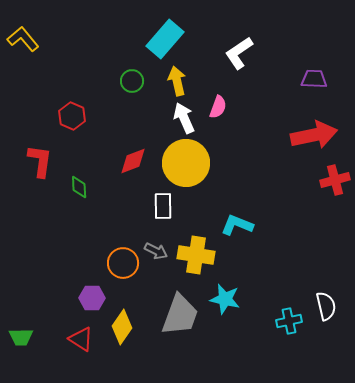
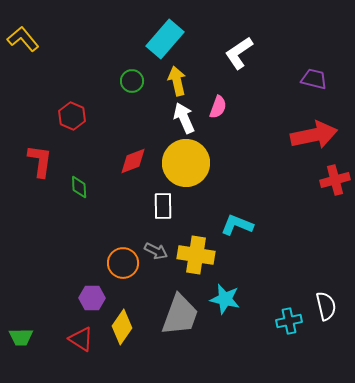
purple trapezoid: rotated 12 degrees clockwise
